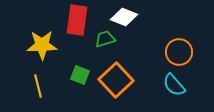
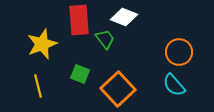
red rectangle: moved 2 px right; rotated 12 degrees counterclockwise
green trapezoid: rotated 70 degrees clockwise
yellow star: moved 1 px up; rotated 20 degrees counterclockwise
green square: moved 1 px up
orange square: moved 2 px right, 9 px down
